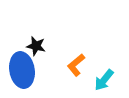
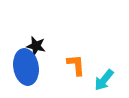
orange L-shape: rotated 125 degrees clockwise
blue ellipse: moved 4 px right, 3 px up
